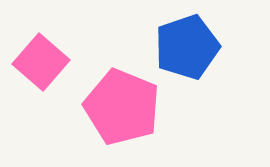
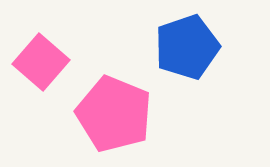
pink pentagon: moved 8 px left, 7 px down
